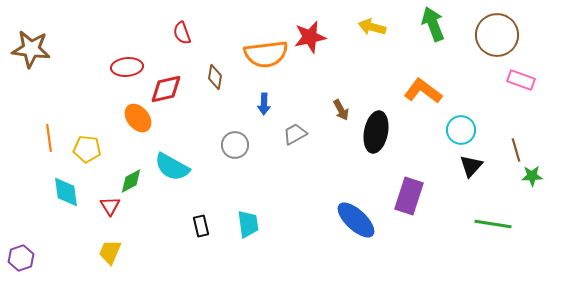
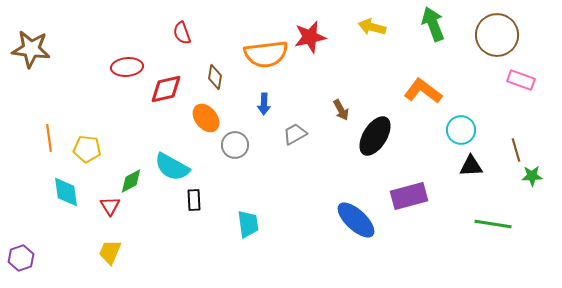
orange ellipse: moved 68 px right
black ellipse: moved 1 px left, 4 px down; rotated 21 degrees clockwise
black triangle: rotated 45 degrees clockwise
purple rectangle: rotated 57 degrees clockwise
black rectangle: moved 7 px left, 26 px up; rotated 10 degrees clockwise
